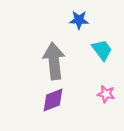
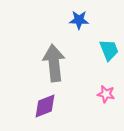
cyan trapezoid: moved 7 px right; rotated 15 degrees clockwise
gray arrow: moved 2 px down
purple diamond: moved 8 px left, 6 px down
